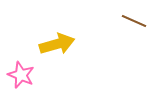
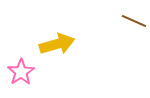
pink star: moved 3 px up; rotated 16 degrees clockwise
